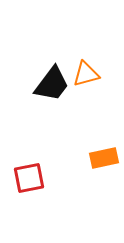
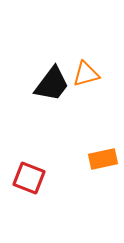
orange rectangle: moved 1 px left, 1 px down
red square: rotated 32 degrees clockwise
